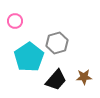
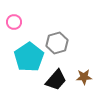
pink circle: moved 1 px left, 1 px down
